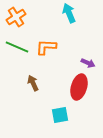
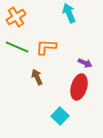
purple arrow: moved 3 px left
brown arrow: moved 4 px right, 6 px up
cyan square: moved 1 px down; rotated 36 degrees counterclockwise
